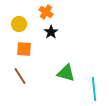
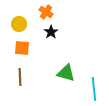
orange square: moved 2 px left, 1 px up
brown line: moved 1 px down; rotated 30 degrees clockwise
